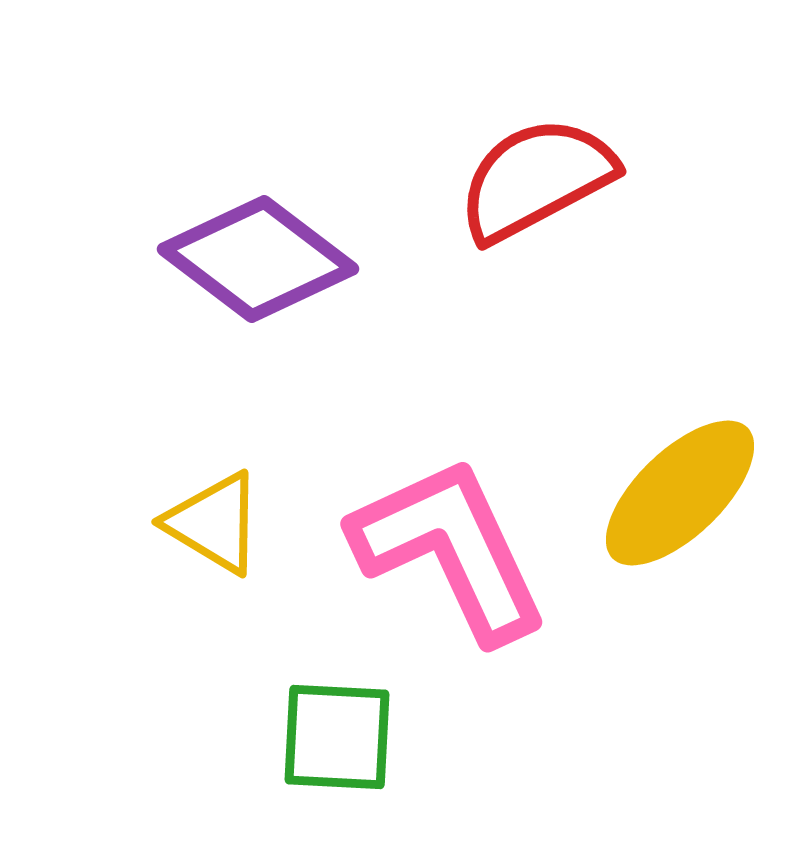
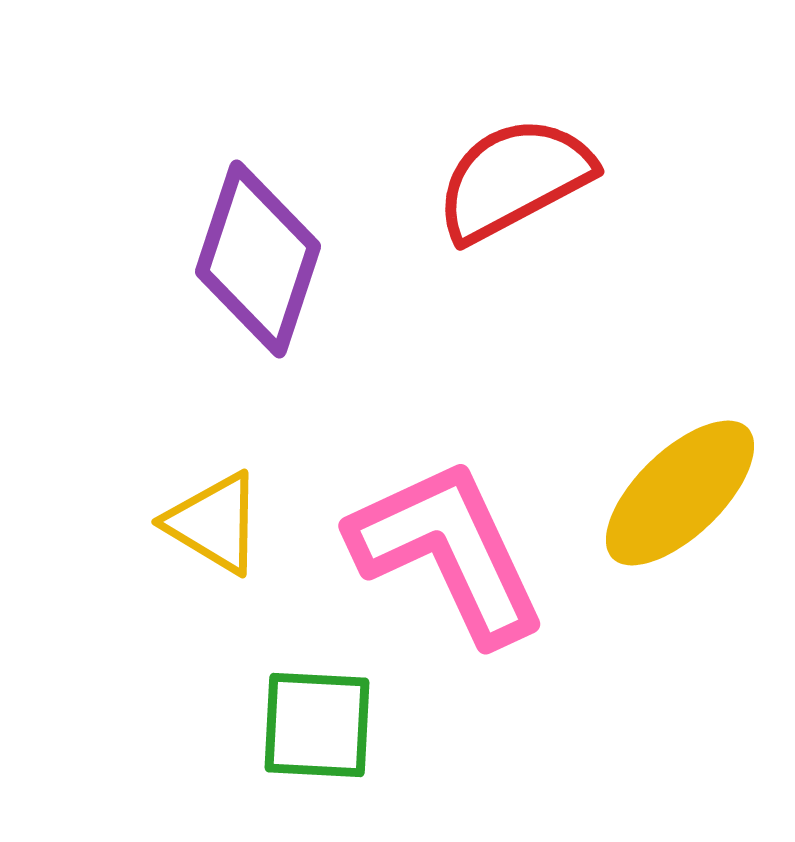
red semicircle: moved 22 px left
purple diamond: rotated 71 degrees clockwise
pink L-shape: moved 2 px left, 2 px down
green square: moved 20 px left, 12 px up
